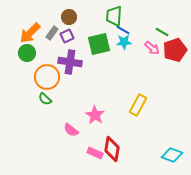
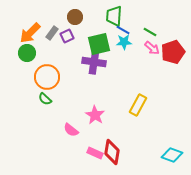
brown circle: moved 6 px right
green line: moved 12 px left
red pentagon: moved 2 px left, 2 px down
purple cross: moved 24 px right
red diamond: moved 3 px down
